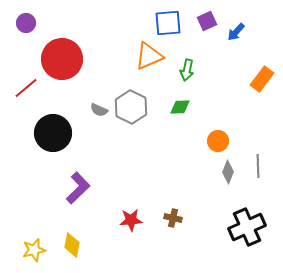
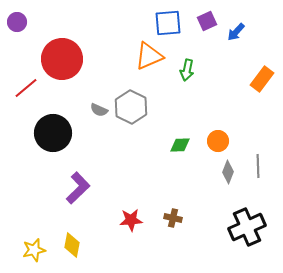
purple circle: moved 9 px left, 1 px up
green diamond: moved 38 px down
